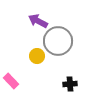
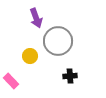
purple arrow: moved 2 px left, 3 px up; rotated 138 degrees counterclockwise
yellow circle: moved 7 px left
black cross: moved 8 px up
